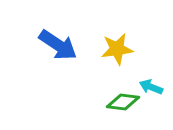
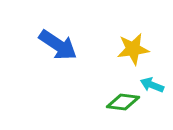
yellow star: moved 16 px right
cyan arrow: moved 1 px right, 2 px up
